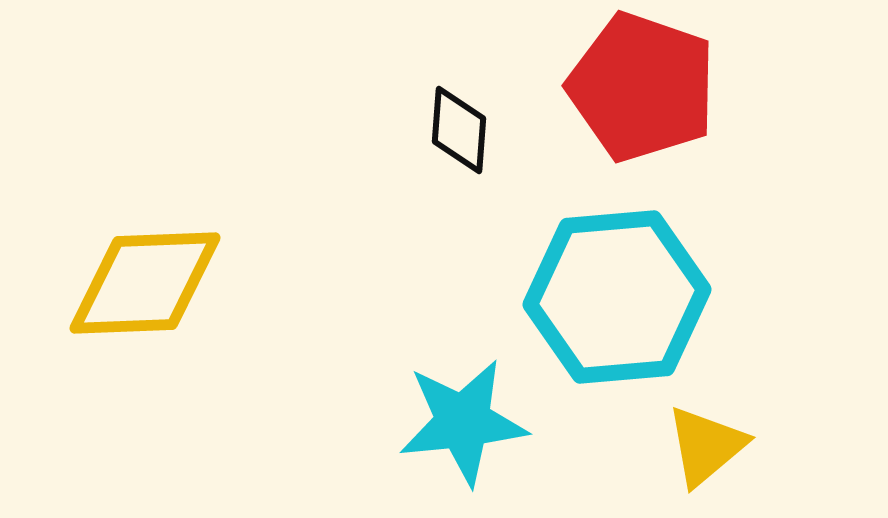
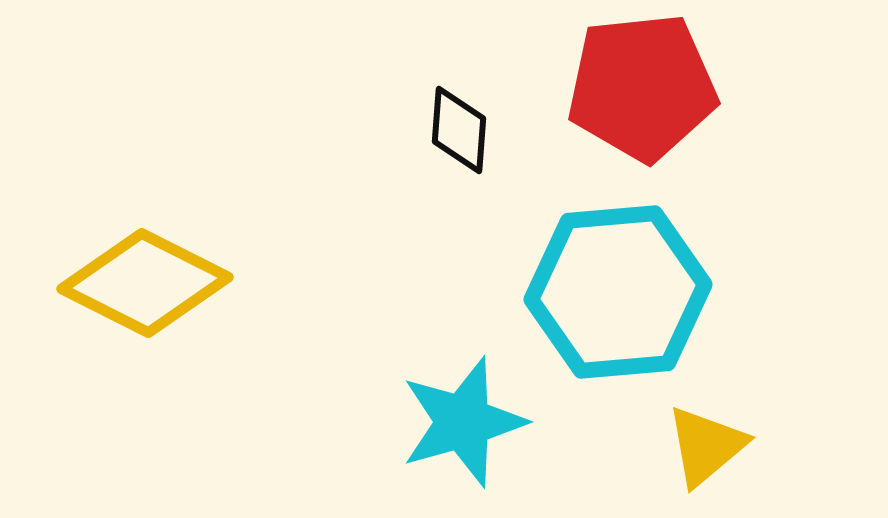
red pentagon: rotated 25 degrees counterclockwise
yellow diamond: rotated 29 degrees clockwise
cyan hexagon: moved 1 px right, 5 px up
cyan star: rotated 10 degrees counterclockwise
